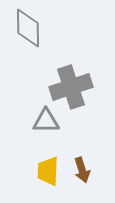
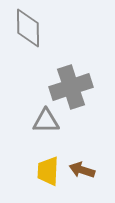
brown arrow: rotated 125 degrees clockwise
